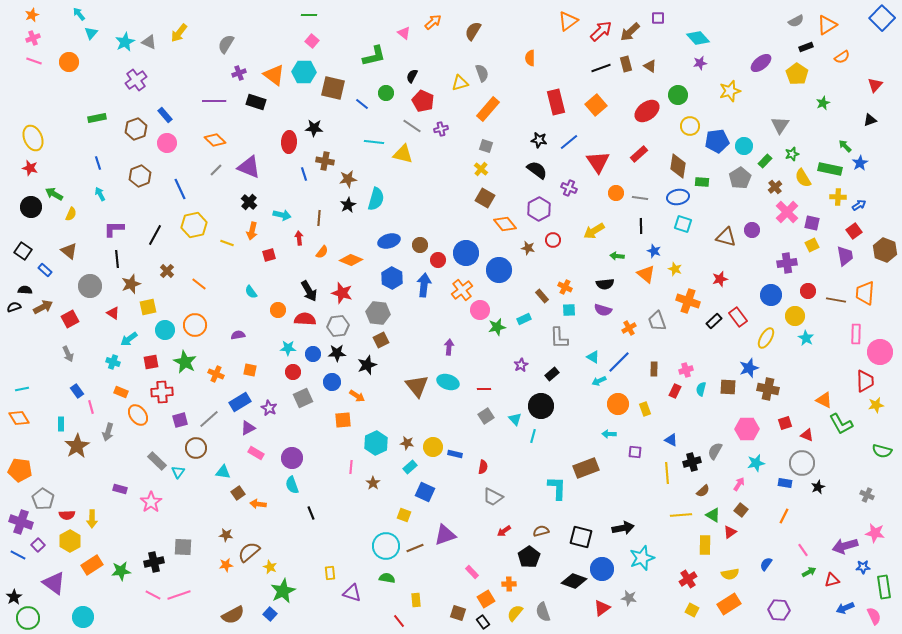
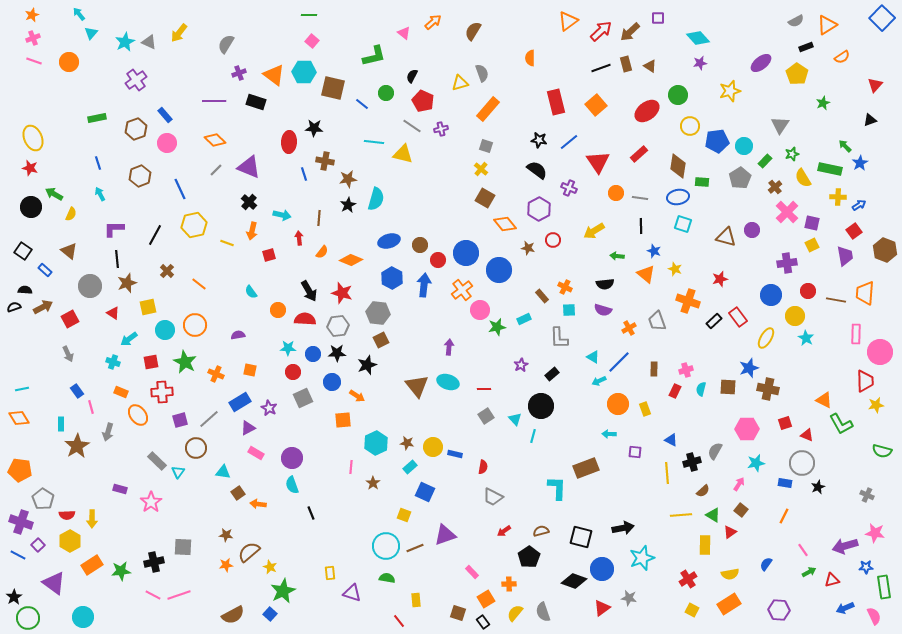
brown star at (131, 284): moved 4 px left, 1 px up
blue star at (863, 567): moved 3 px right
